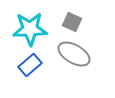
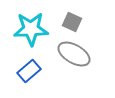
cyan star: moved 1 px right
blue rectangle: moved 1 px left, 6 px down
